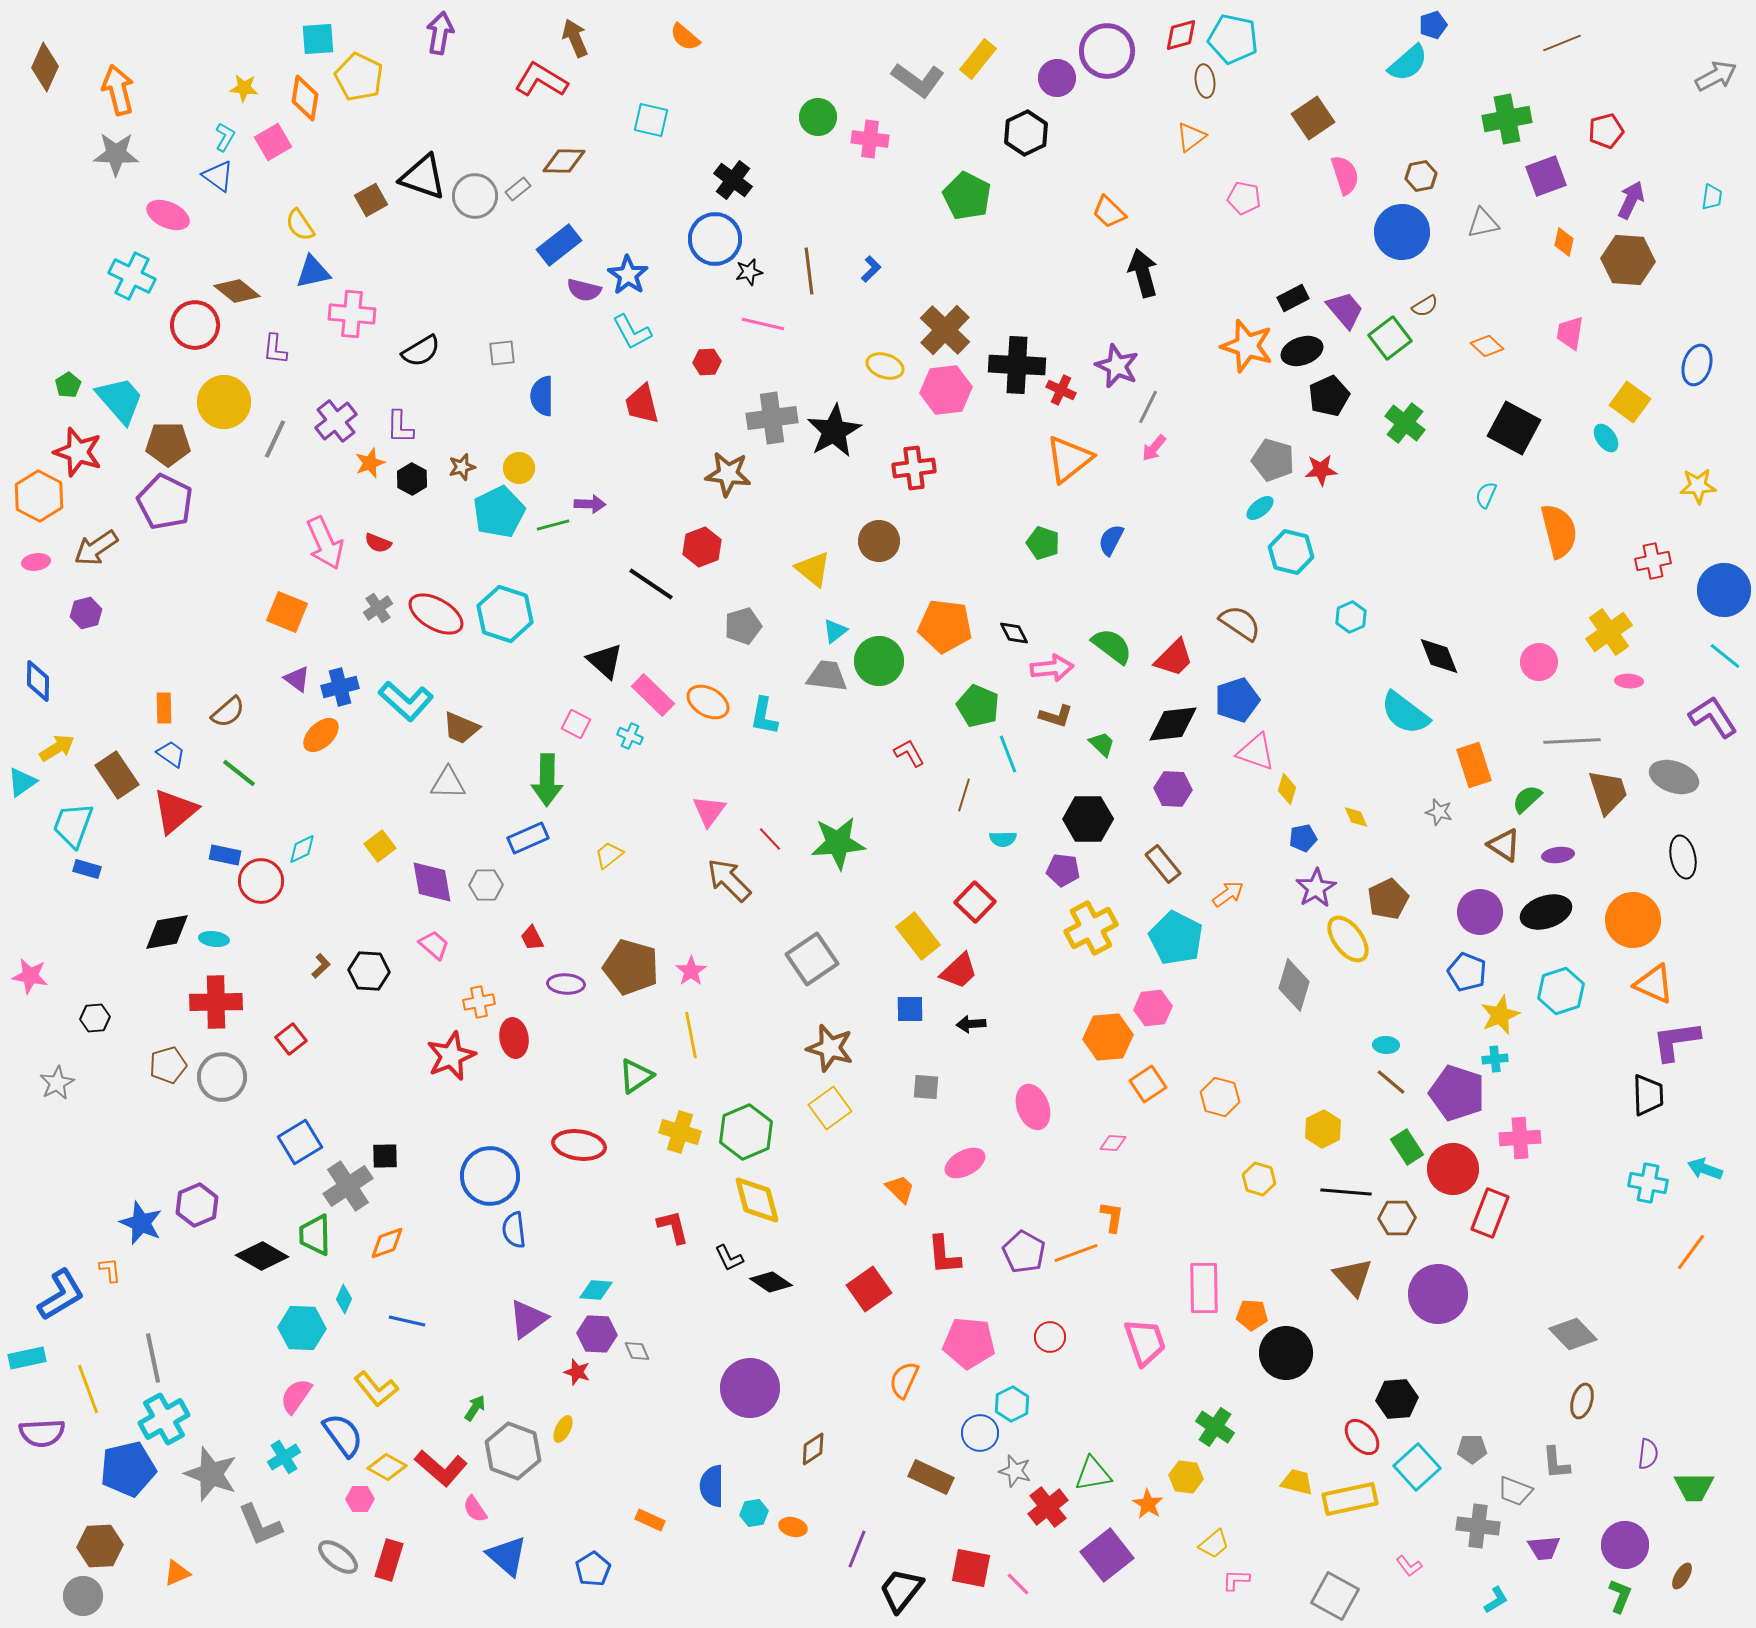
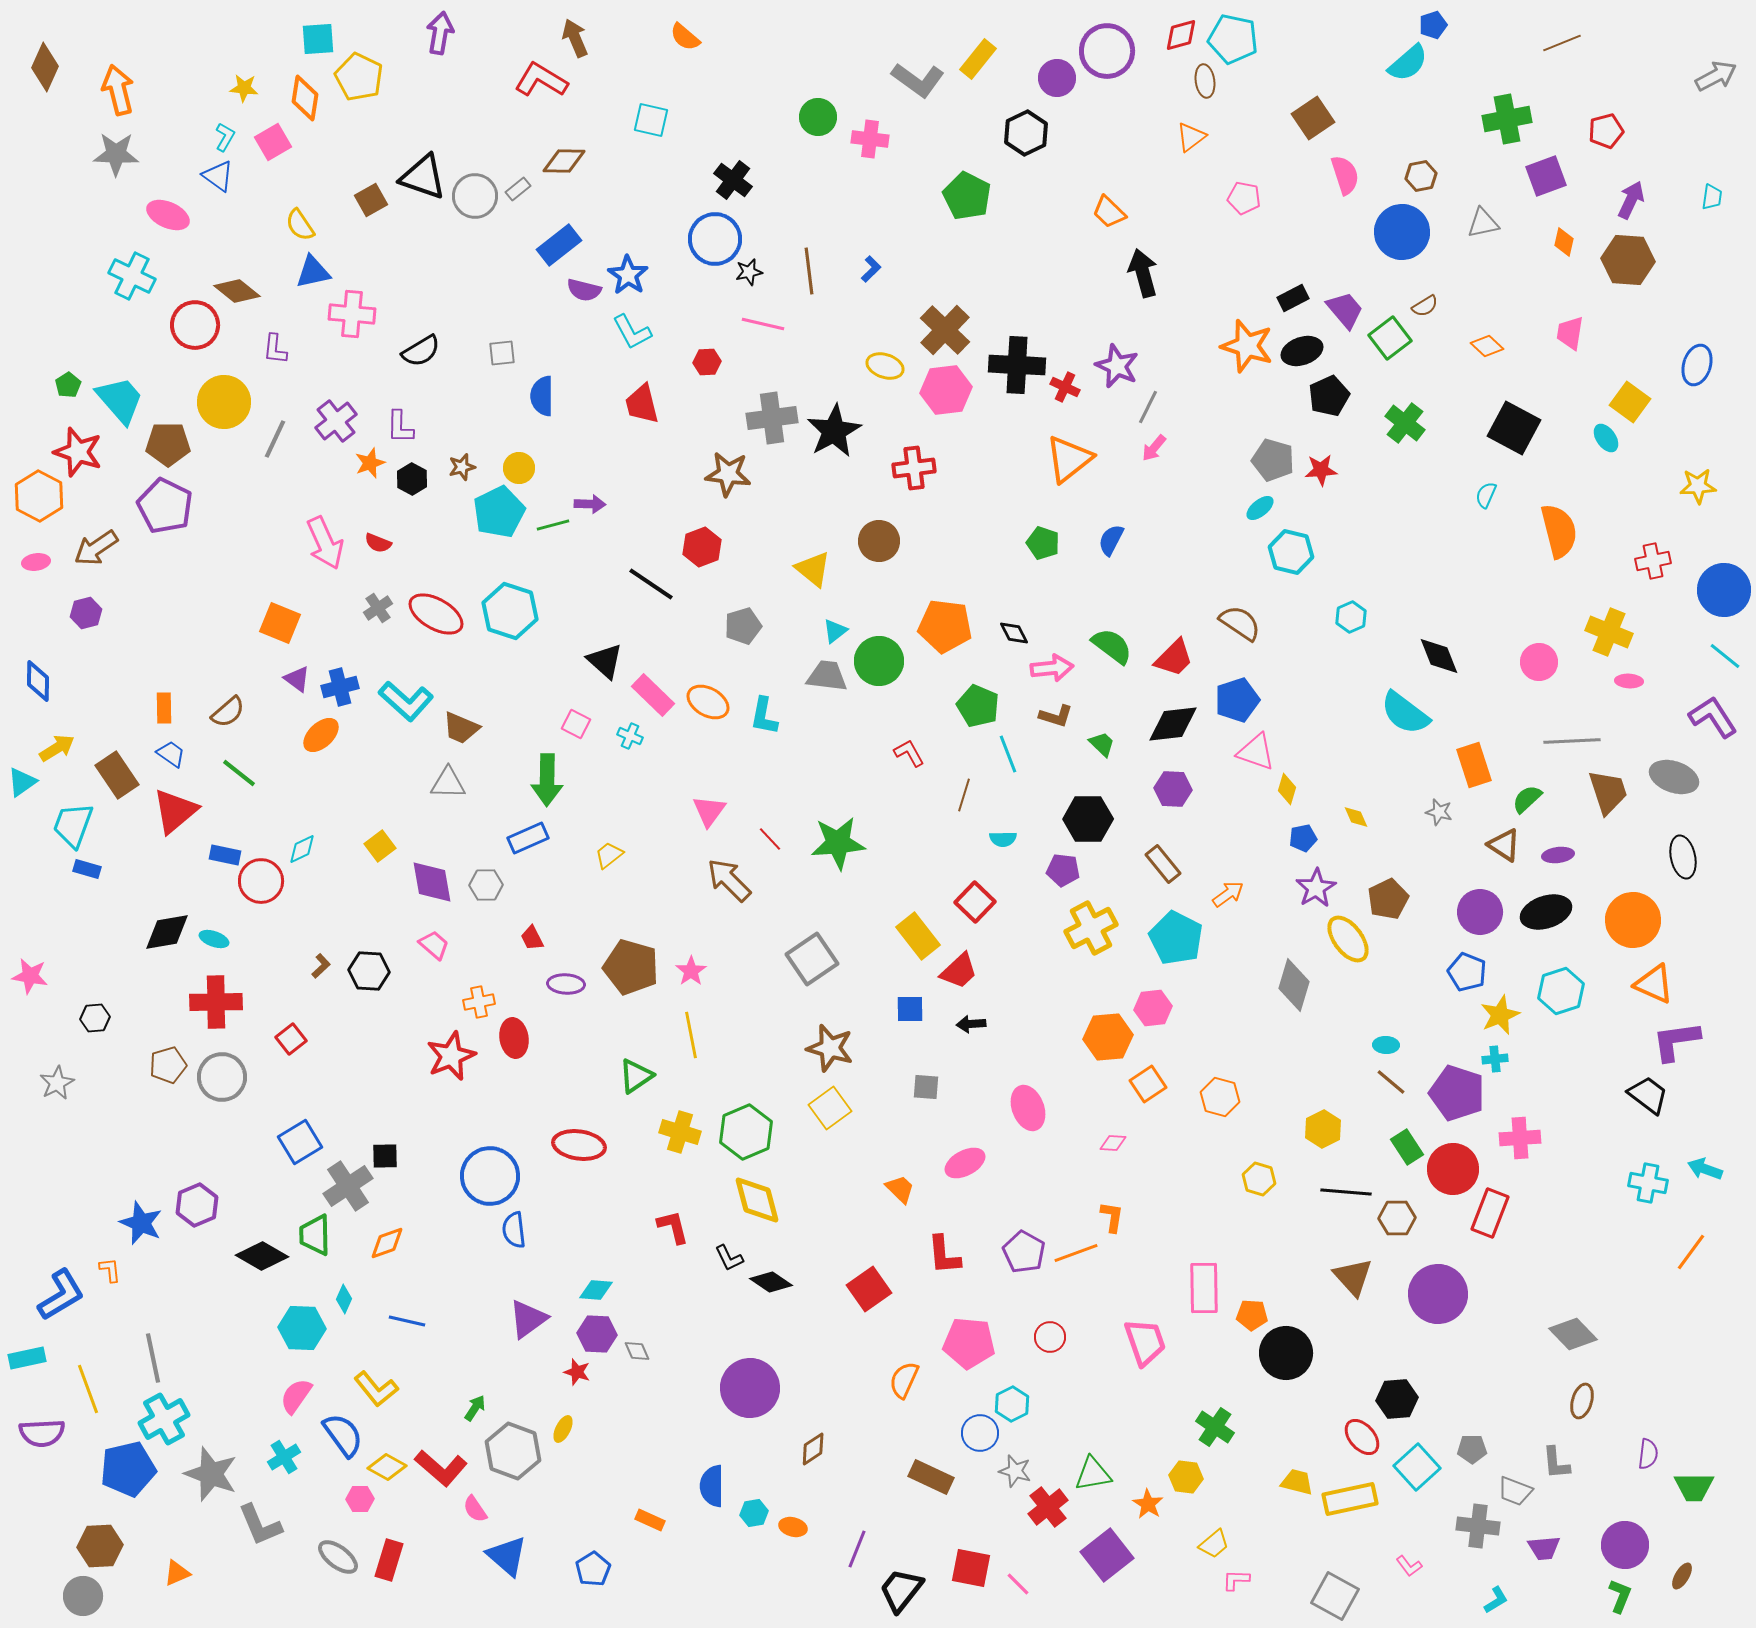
red cross at (1061, 390): moved 4 px right, 3 px up
purple pentagon at (165, 502): moved 4 px down
orange square at (287, 612): moved 7 px left, 11 px down
cyan hexagon at (505, 614): moved 5 px right, 3 px up
yellow cross at (1609, 632): rotated 33 degrees counterclockwise
cyan ellipse at (214, 939): rotated 12 degrees clockwise
black trapezoid at (1648, 1095): rotated 51 degrees counterclockwise
pink ellipse at (1033, 1107): moved 5 px left, 1 px down
